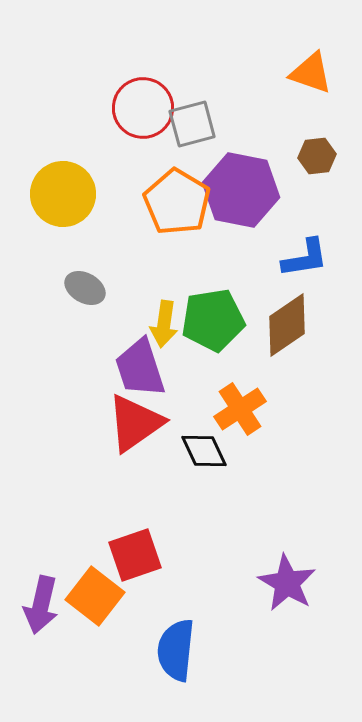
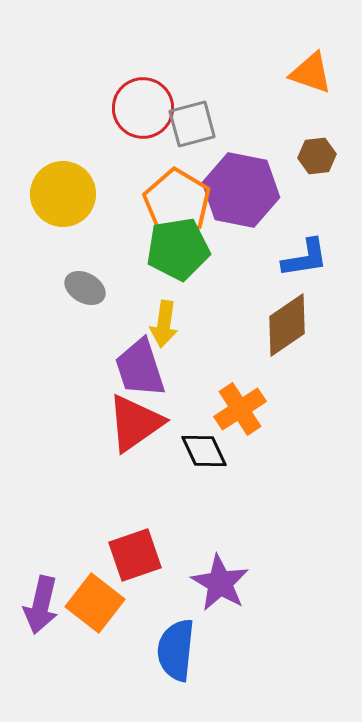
green pentagon: moved 35 px left, 71 px up
purple star: moved 67 px left
orange square: moved 7 px down
